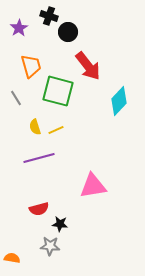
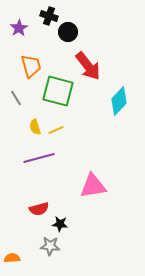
orange semicircle: rotated 14 degrees counterclockwise
